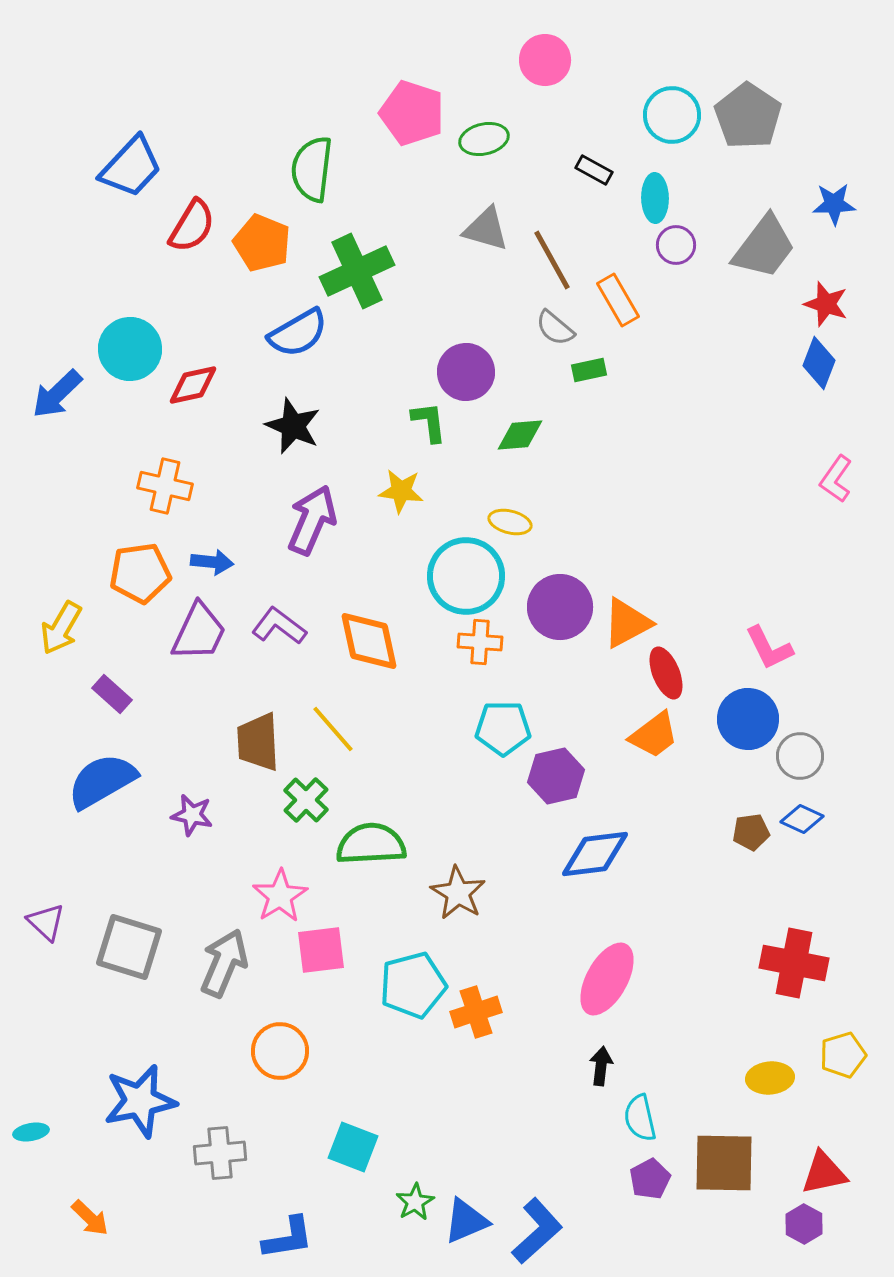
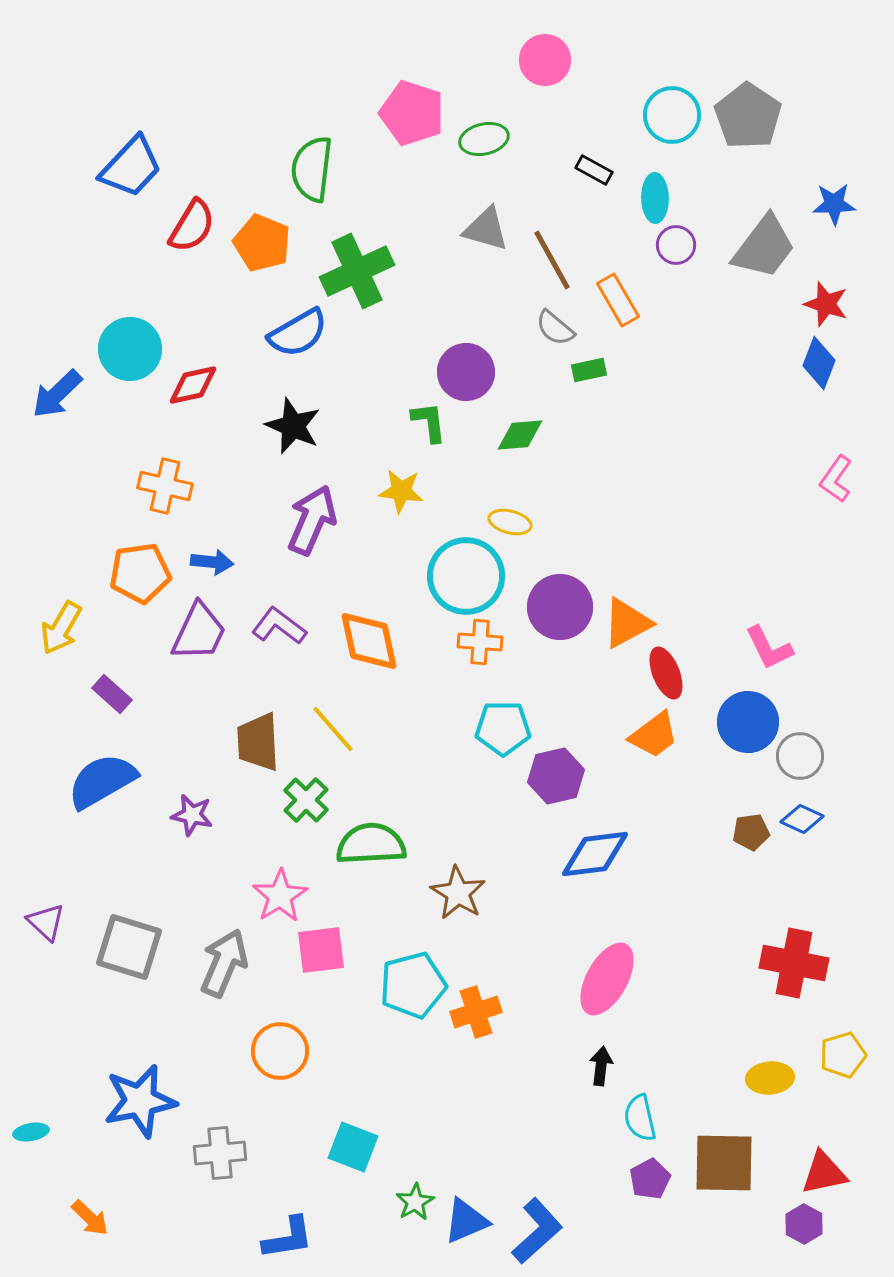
blue circle at (748, 719): moved 3 px down
